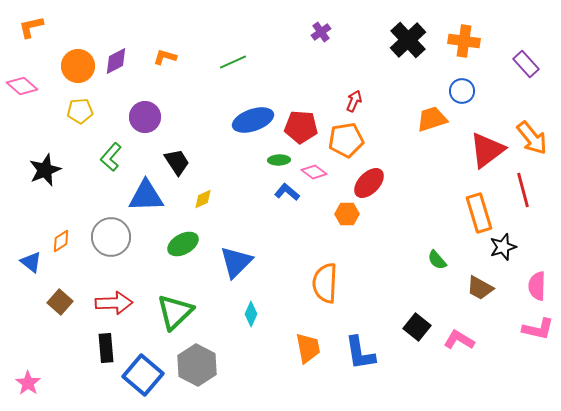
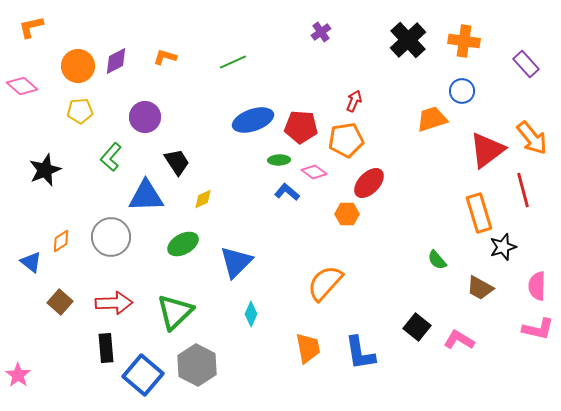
orange semicircle at (325, 283): rotated 39 degrees clockwise
pink star at (28, 383): moved 10 px left, 8 px up
